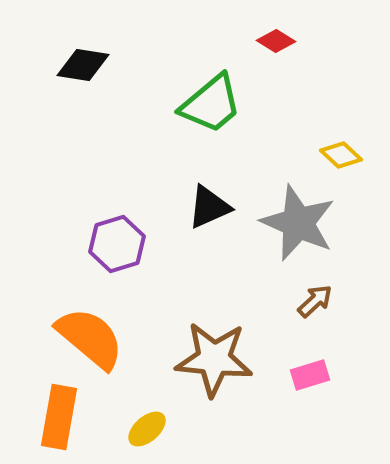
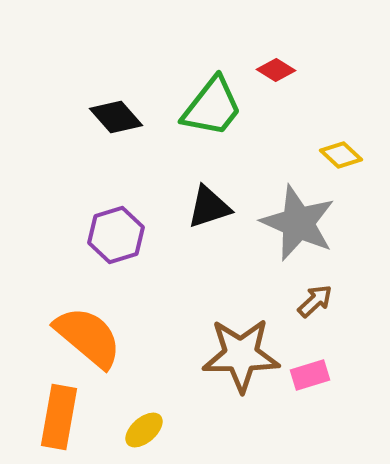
red diamond: moved 29 px down
black diamond: moved 33 px right, 52 px down; rotated 40 degrees clockwise
green trapezoid: moved 1 px right, 3 px down; rotated 12 degrees counterclockwise
black triangle: rotated 6 degrees clockwise
purple hexagon: moved 1 px left, 9 px up
orange semicircle: moved 2 px left, 1 px up
brown star: moved 27 px right, 4 px up; rotated 6 degrees counterclockwise
yellow ellipse: moved 3 px left, 1 px down
